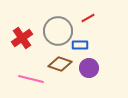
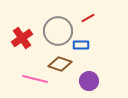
blue rectangle: moved 1 px right
purple circle: moved 13 px down
pink line: moved 4 px right
